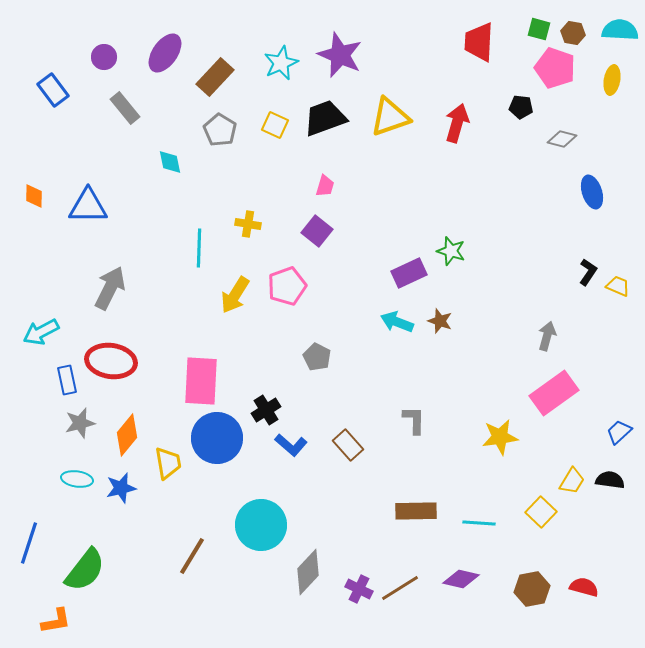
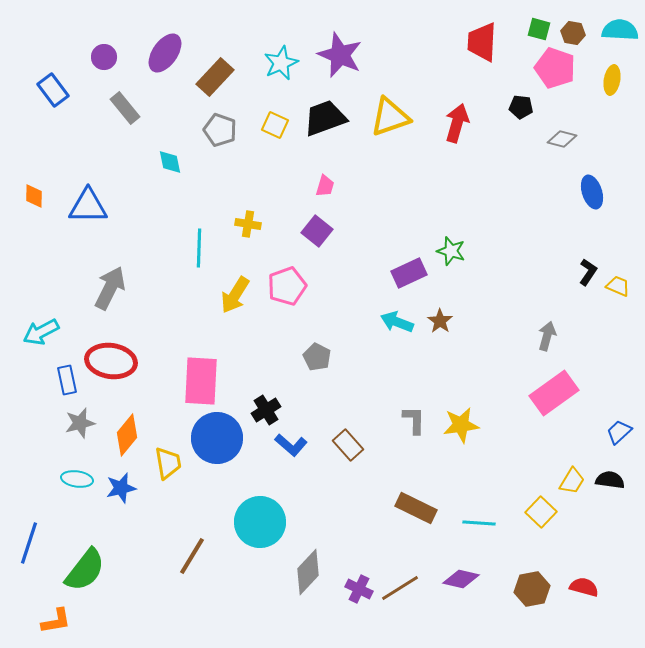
red trapezoid at (479, 42): moved 3 px right
gray pentagon at (220, 130): rotated 12 degrees counterclockwise
brown star at (440, 321): rotated 15 degrees clockwise
yellow star at (500, 437): moved 39 px left, 12 px up
brown rectangle at (416, 511): moved 3 px up; rotated 27 degrees clockwise
cyan circle at (261, 525): moved 1 px left, 3 px up
